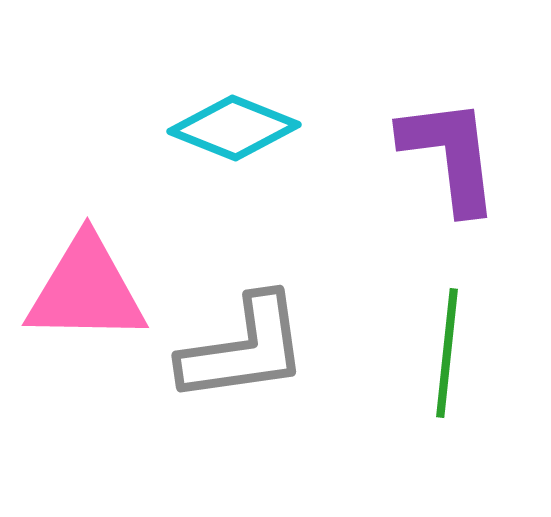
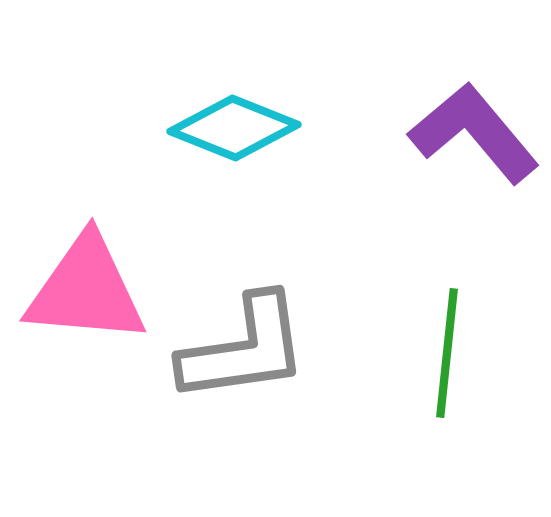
purple L-shape: moved 24 px right, 22 px up; rotated 33 degrees counterclockwise
pink triangle: rotated 4 degrees clockwise
